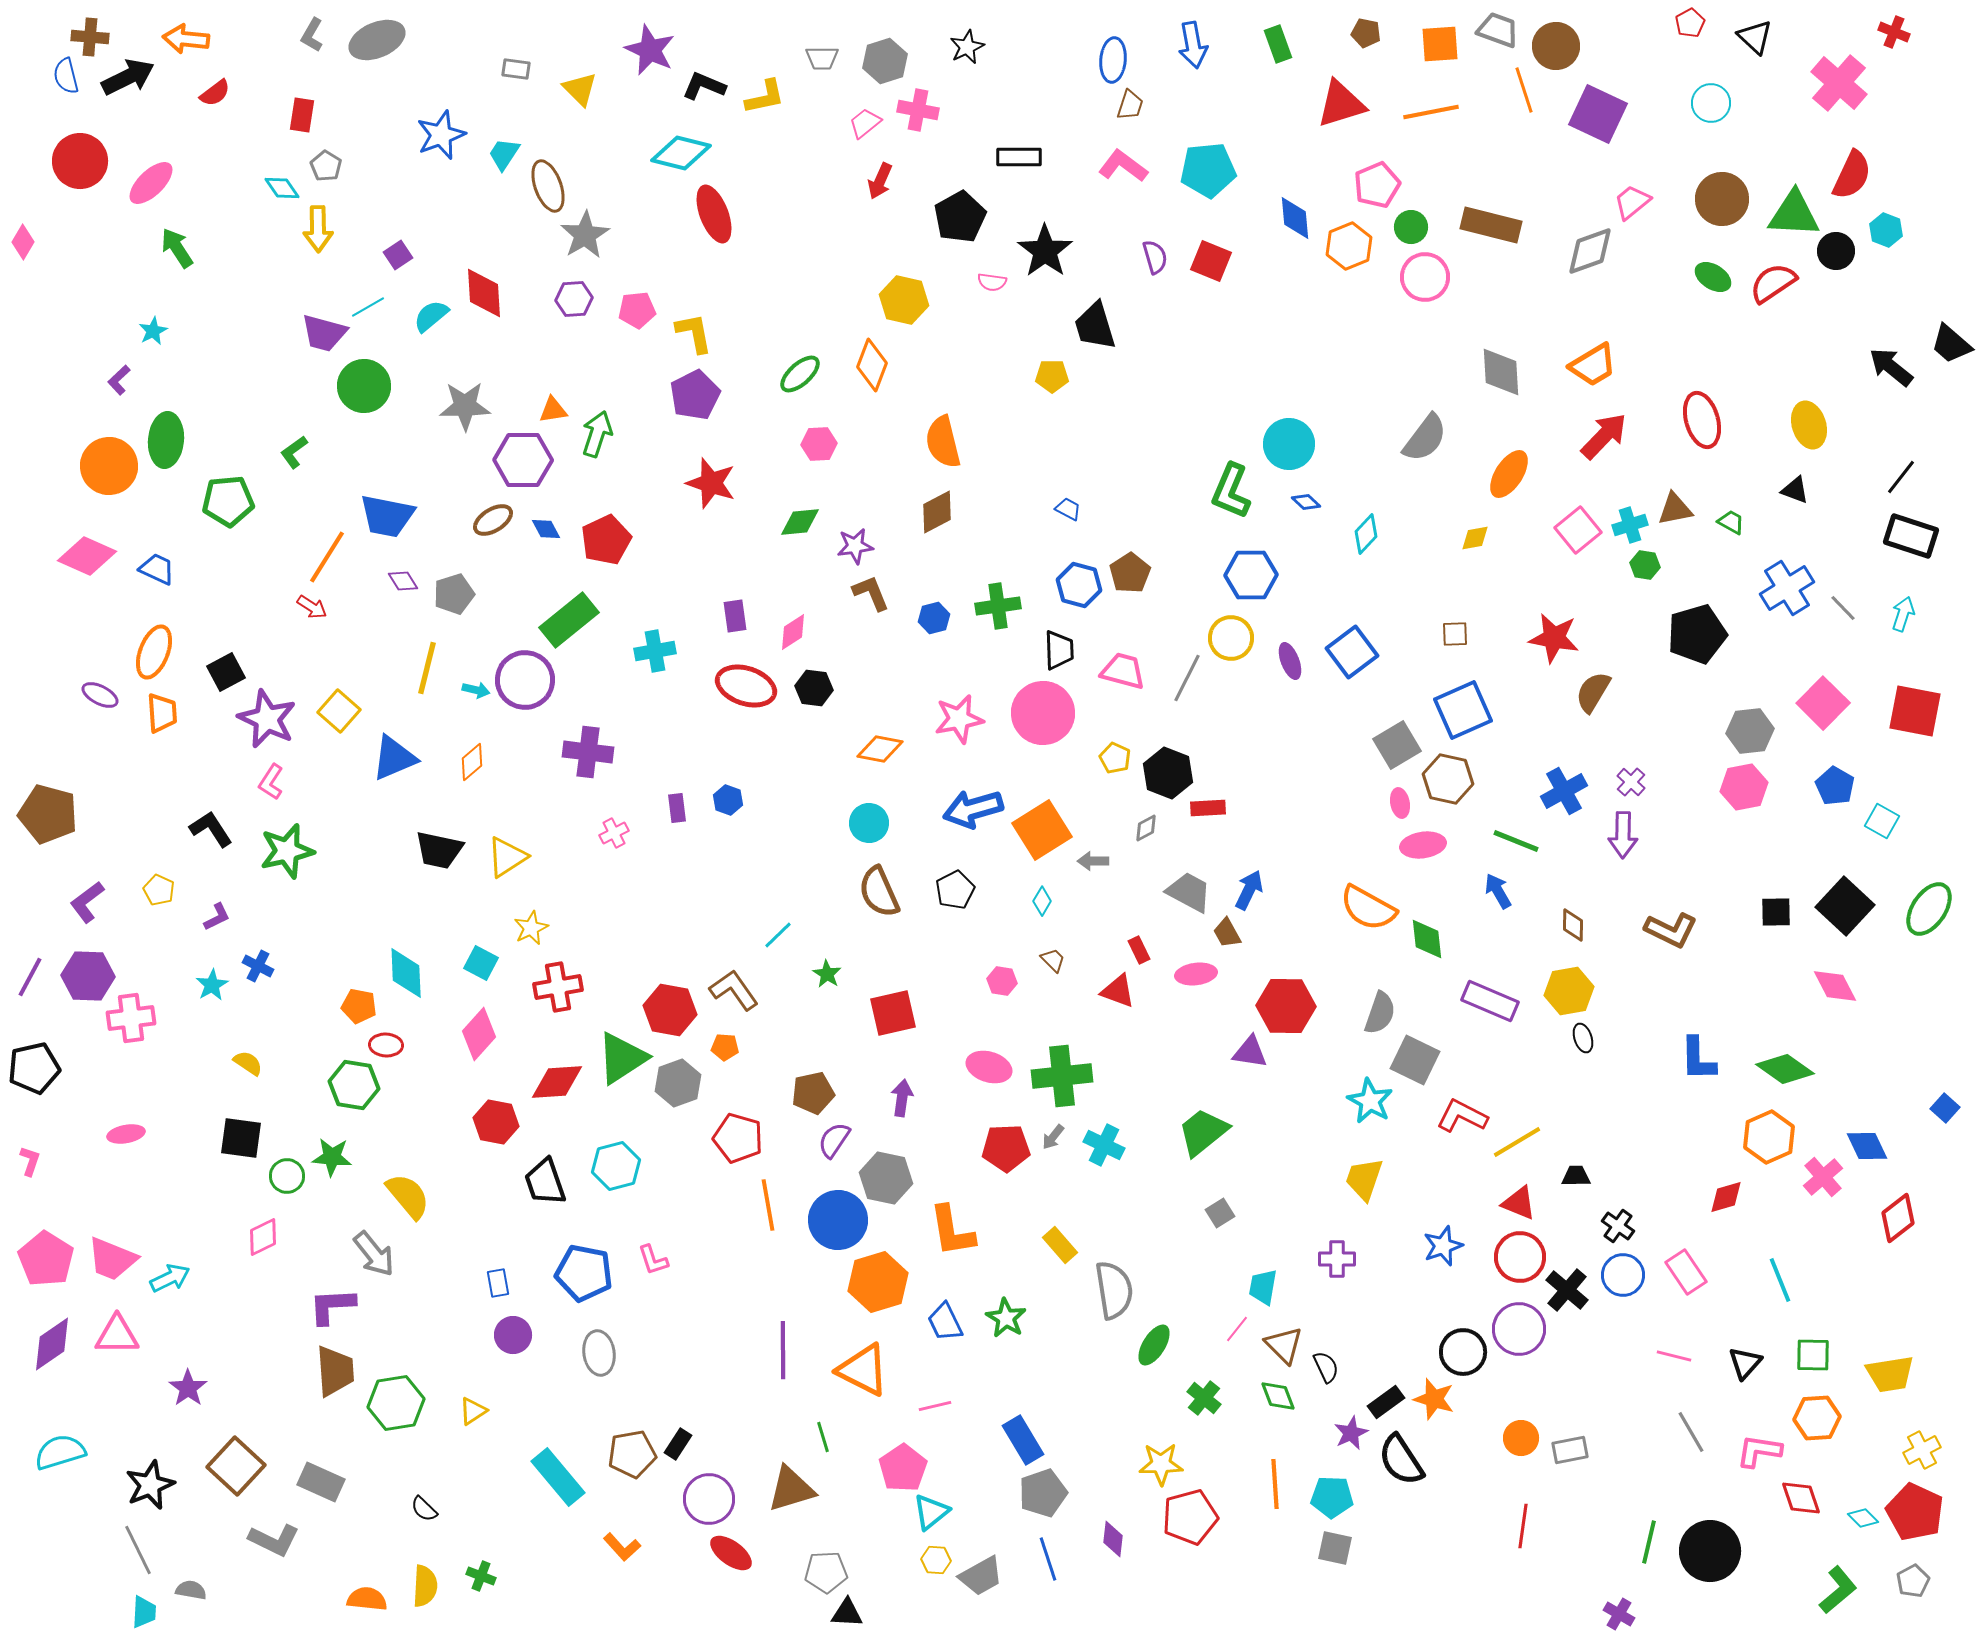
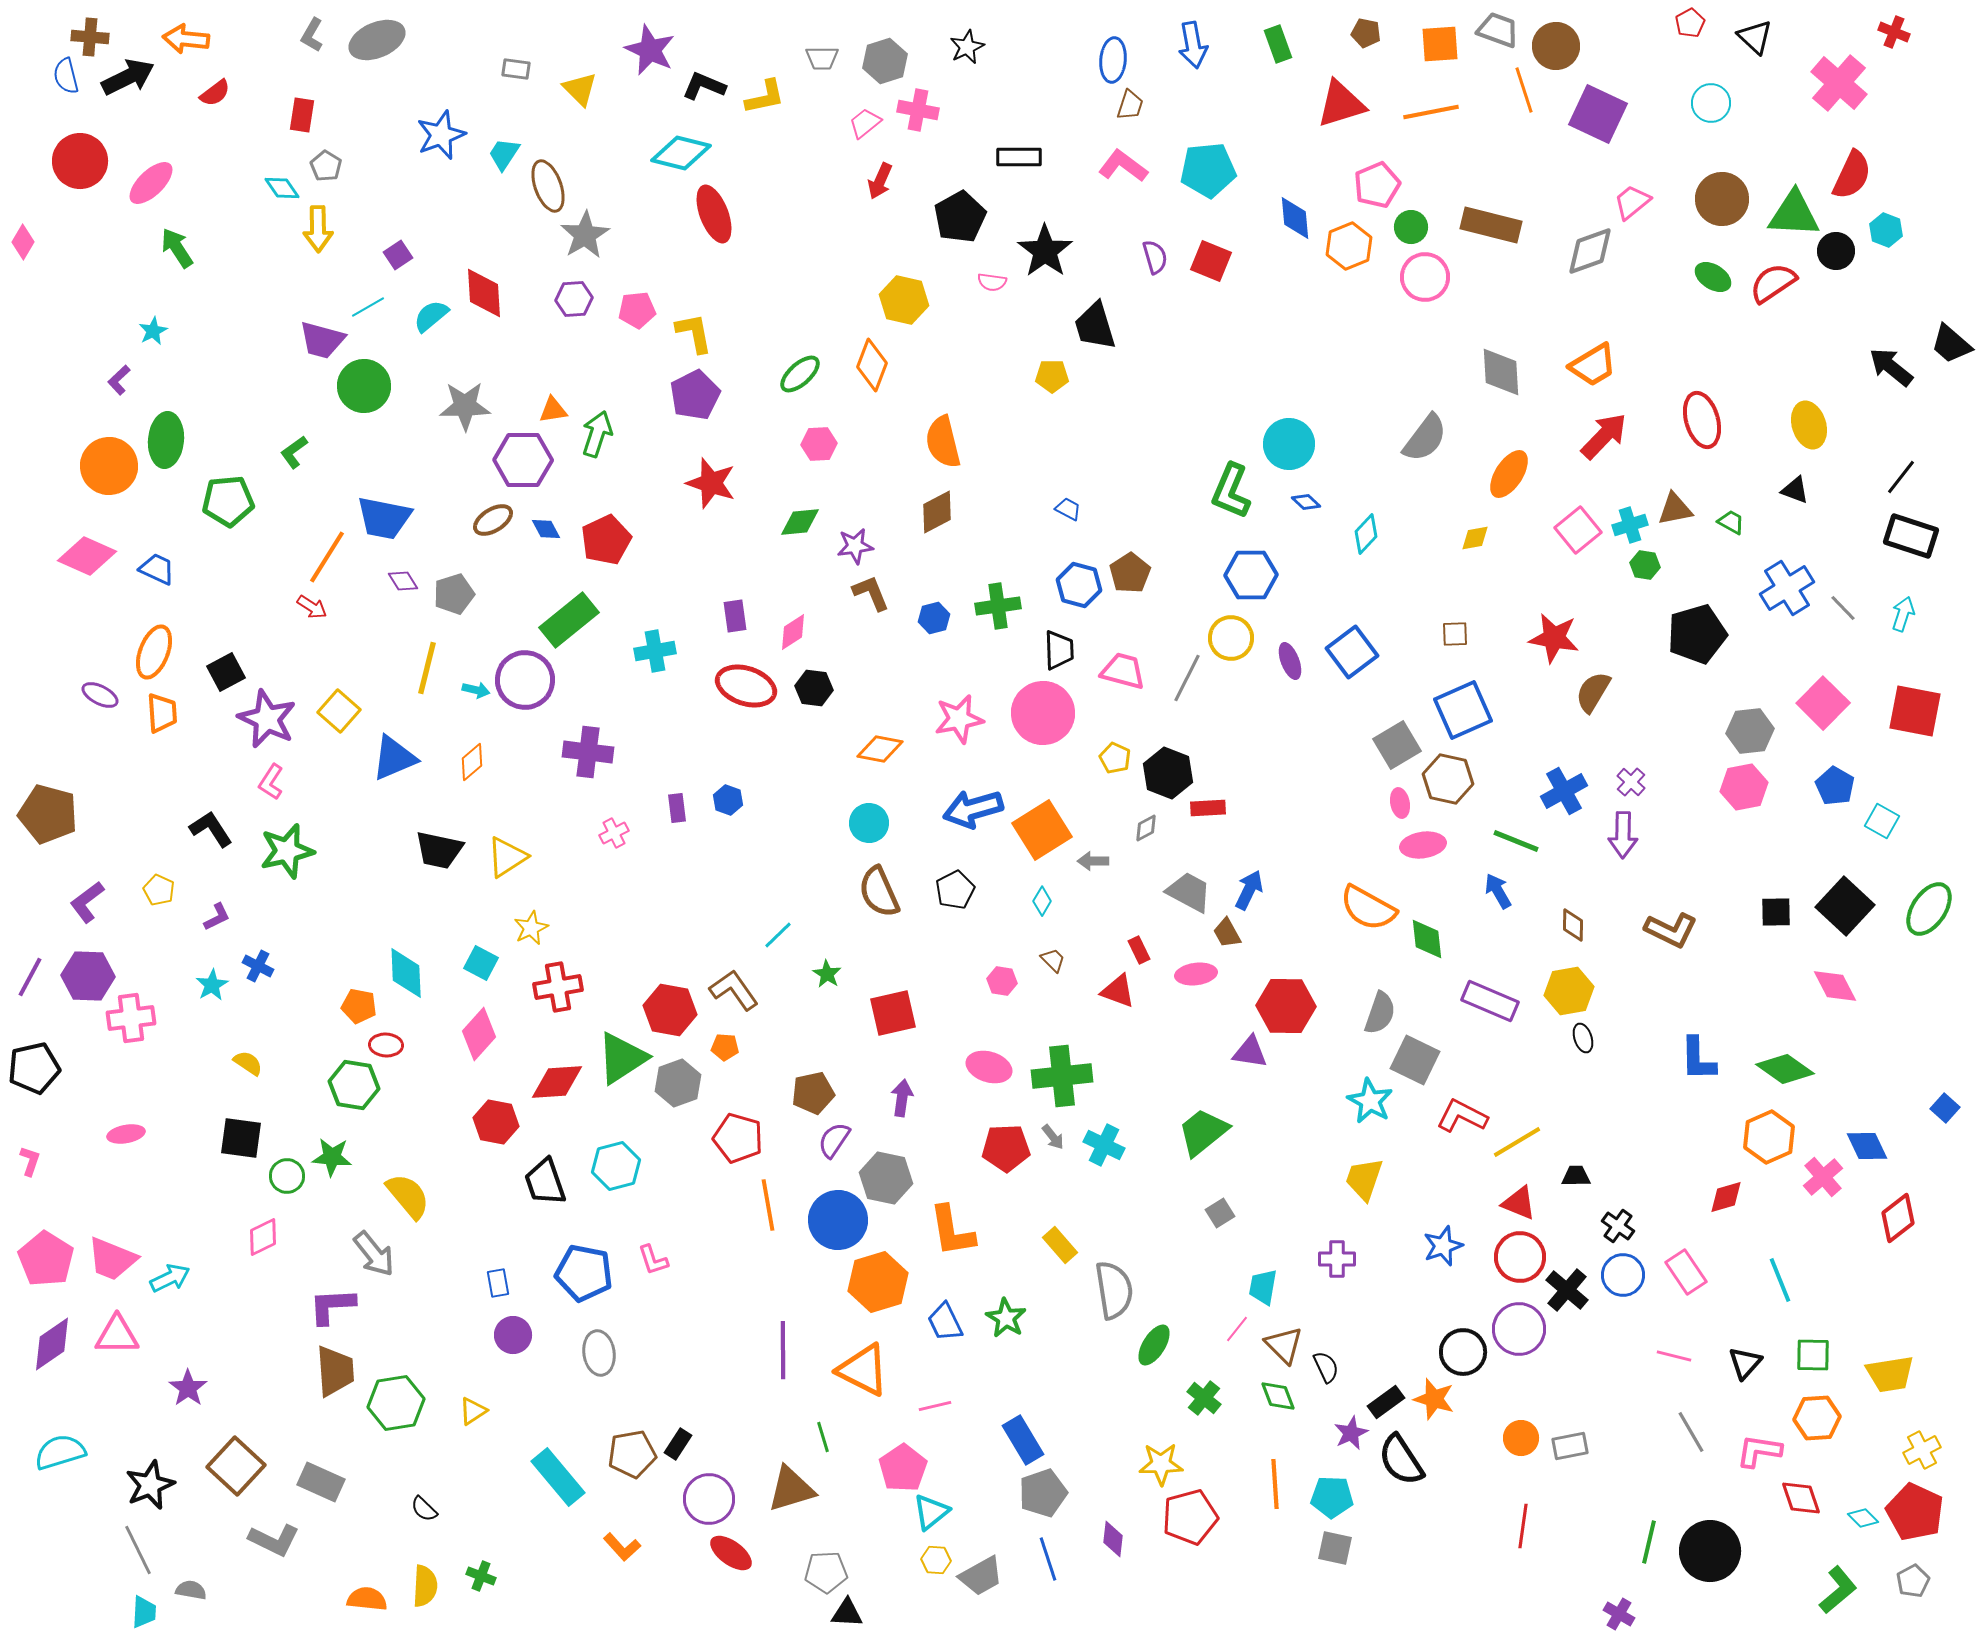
purple trapezoid at (324, 333): moved 2 px left, 7 px down
blue trapezoid at (387, 516): moved 3 px left, 2 px down
gray arrow at (1053, 1137): rotated 76 degrees counterclockwise
gray rectangle at (1570, 1450): moved 4 px up
